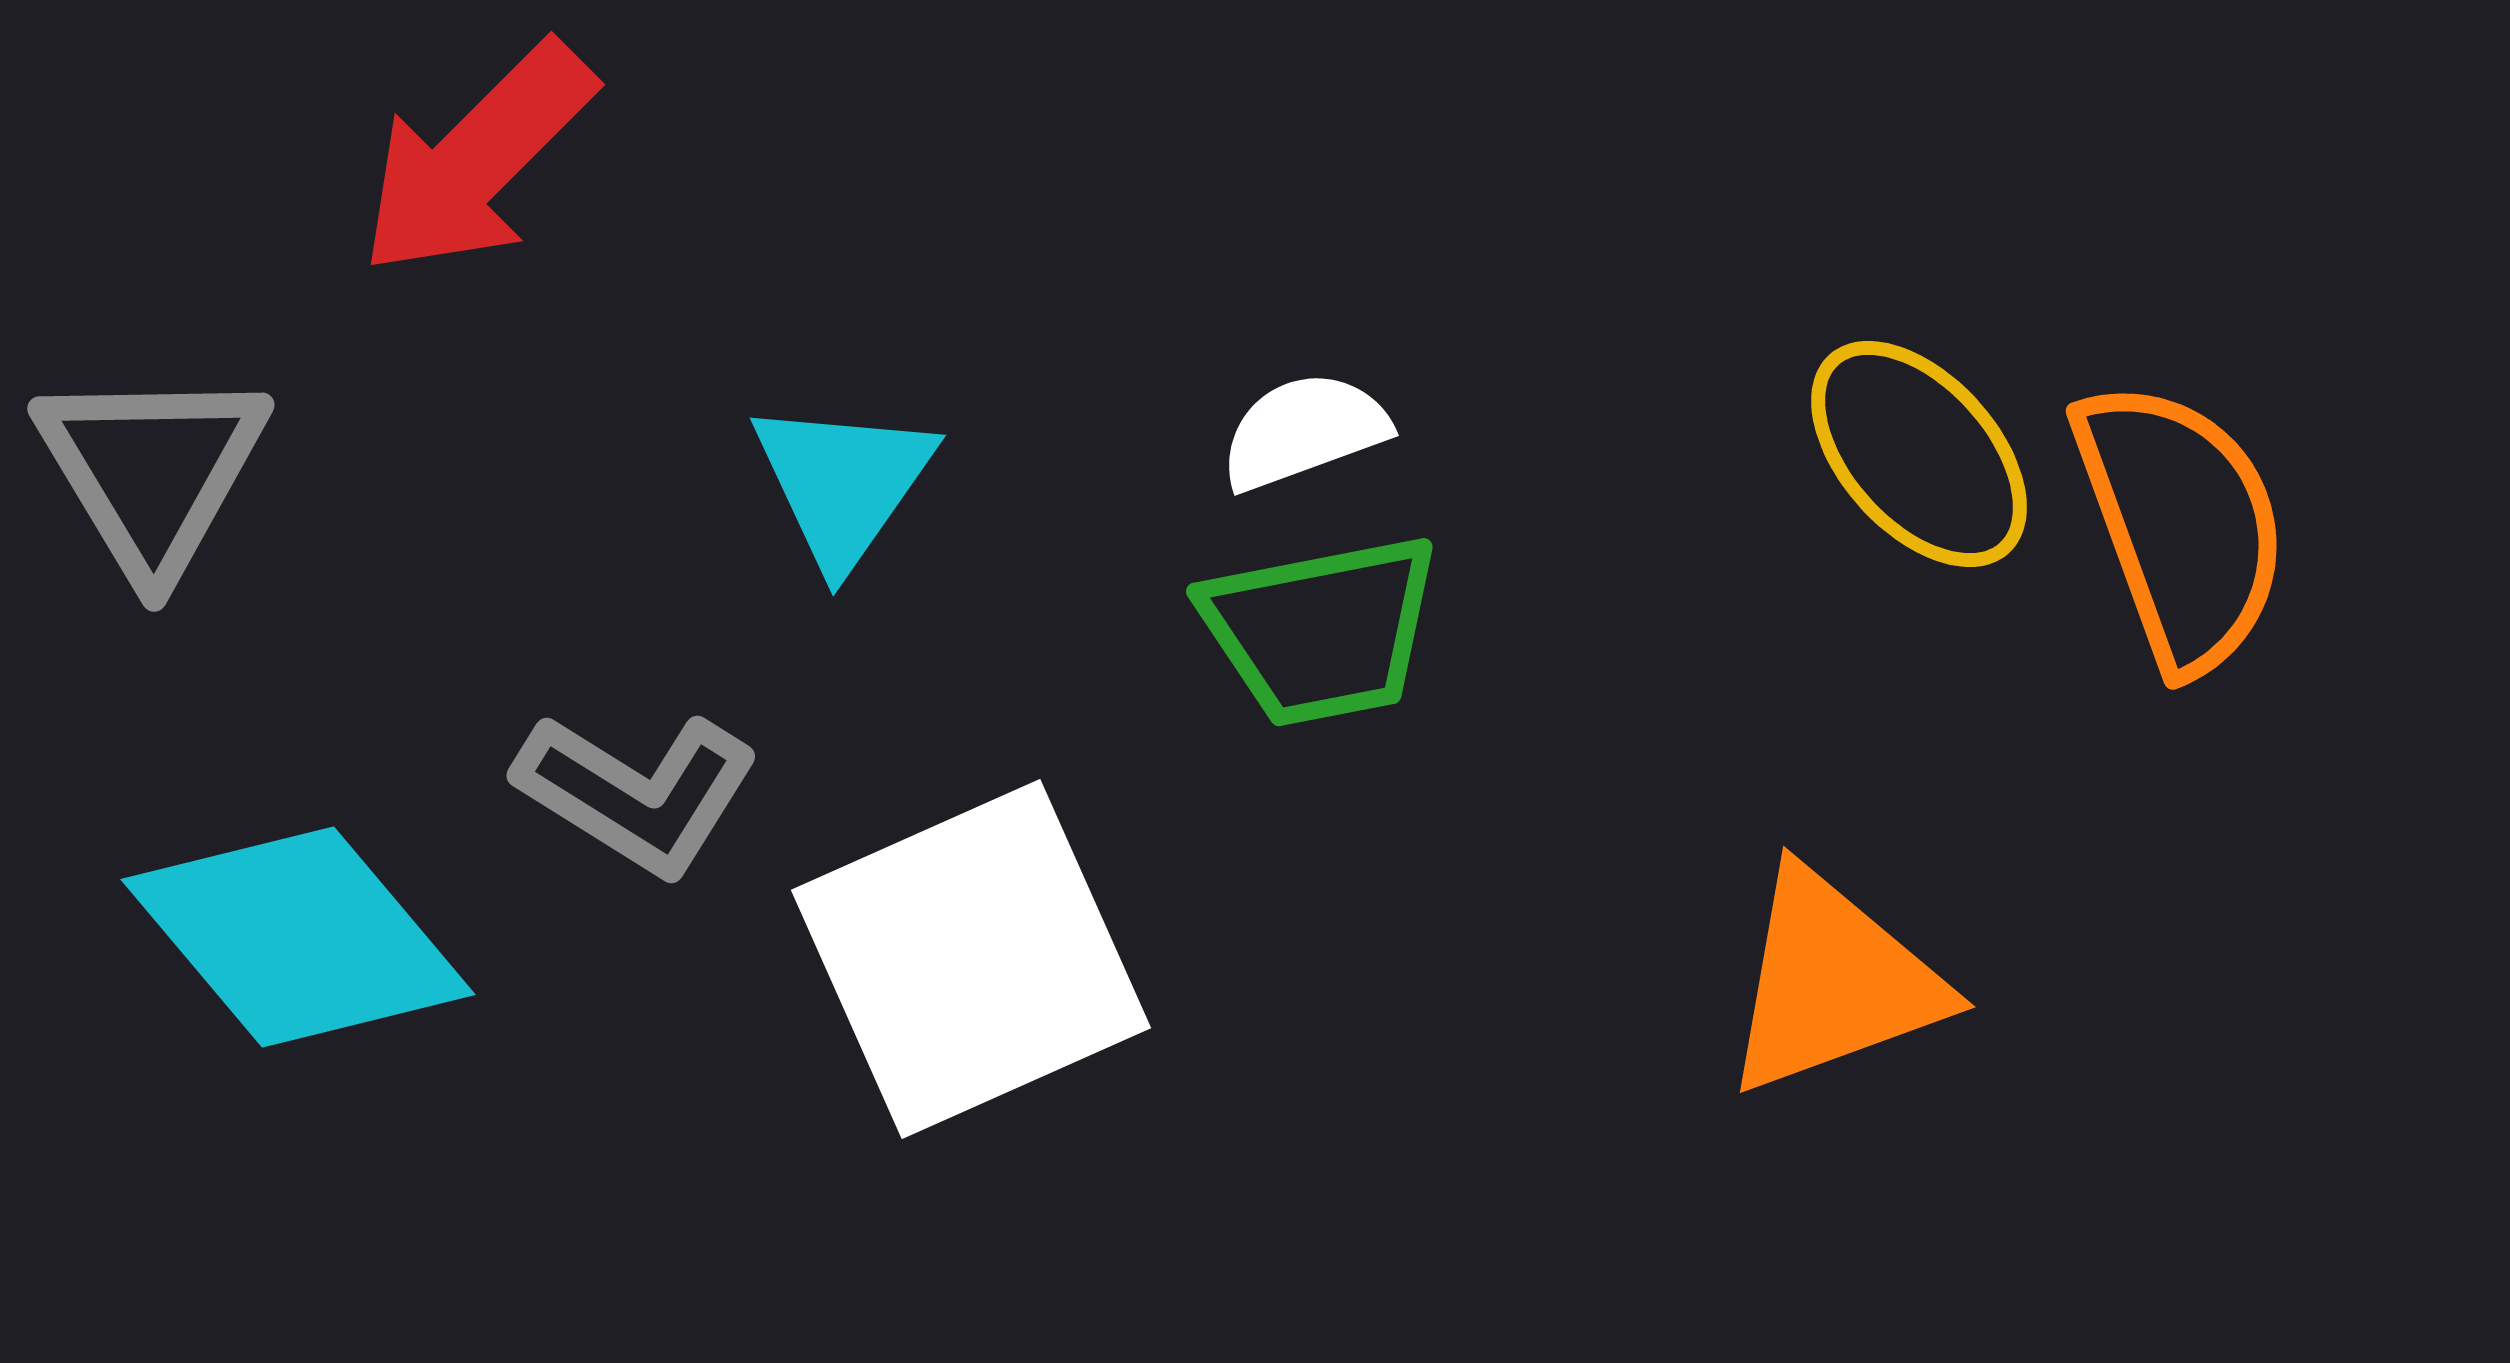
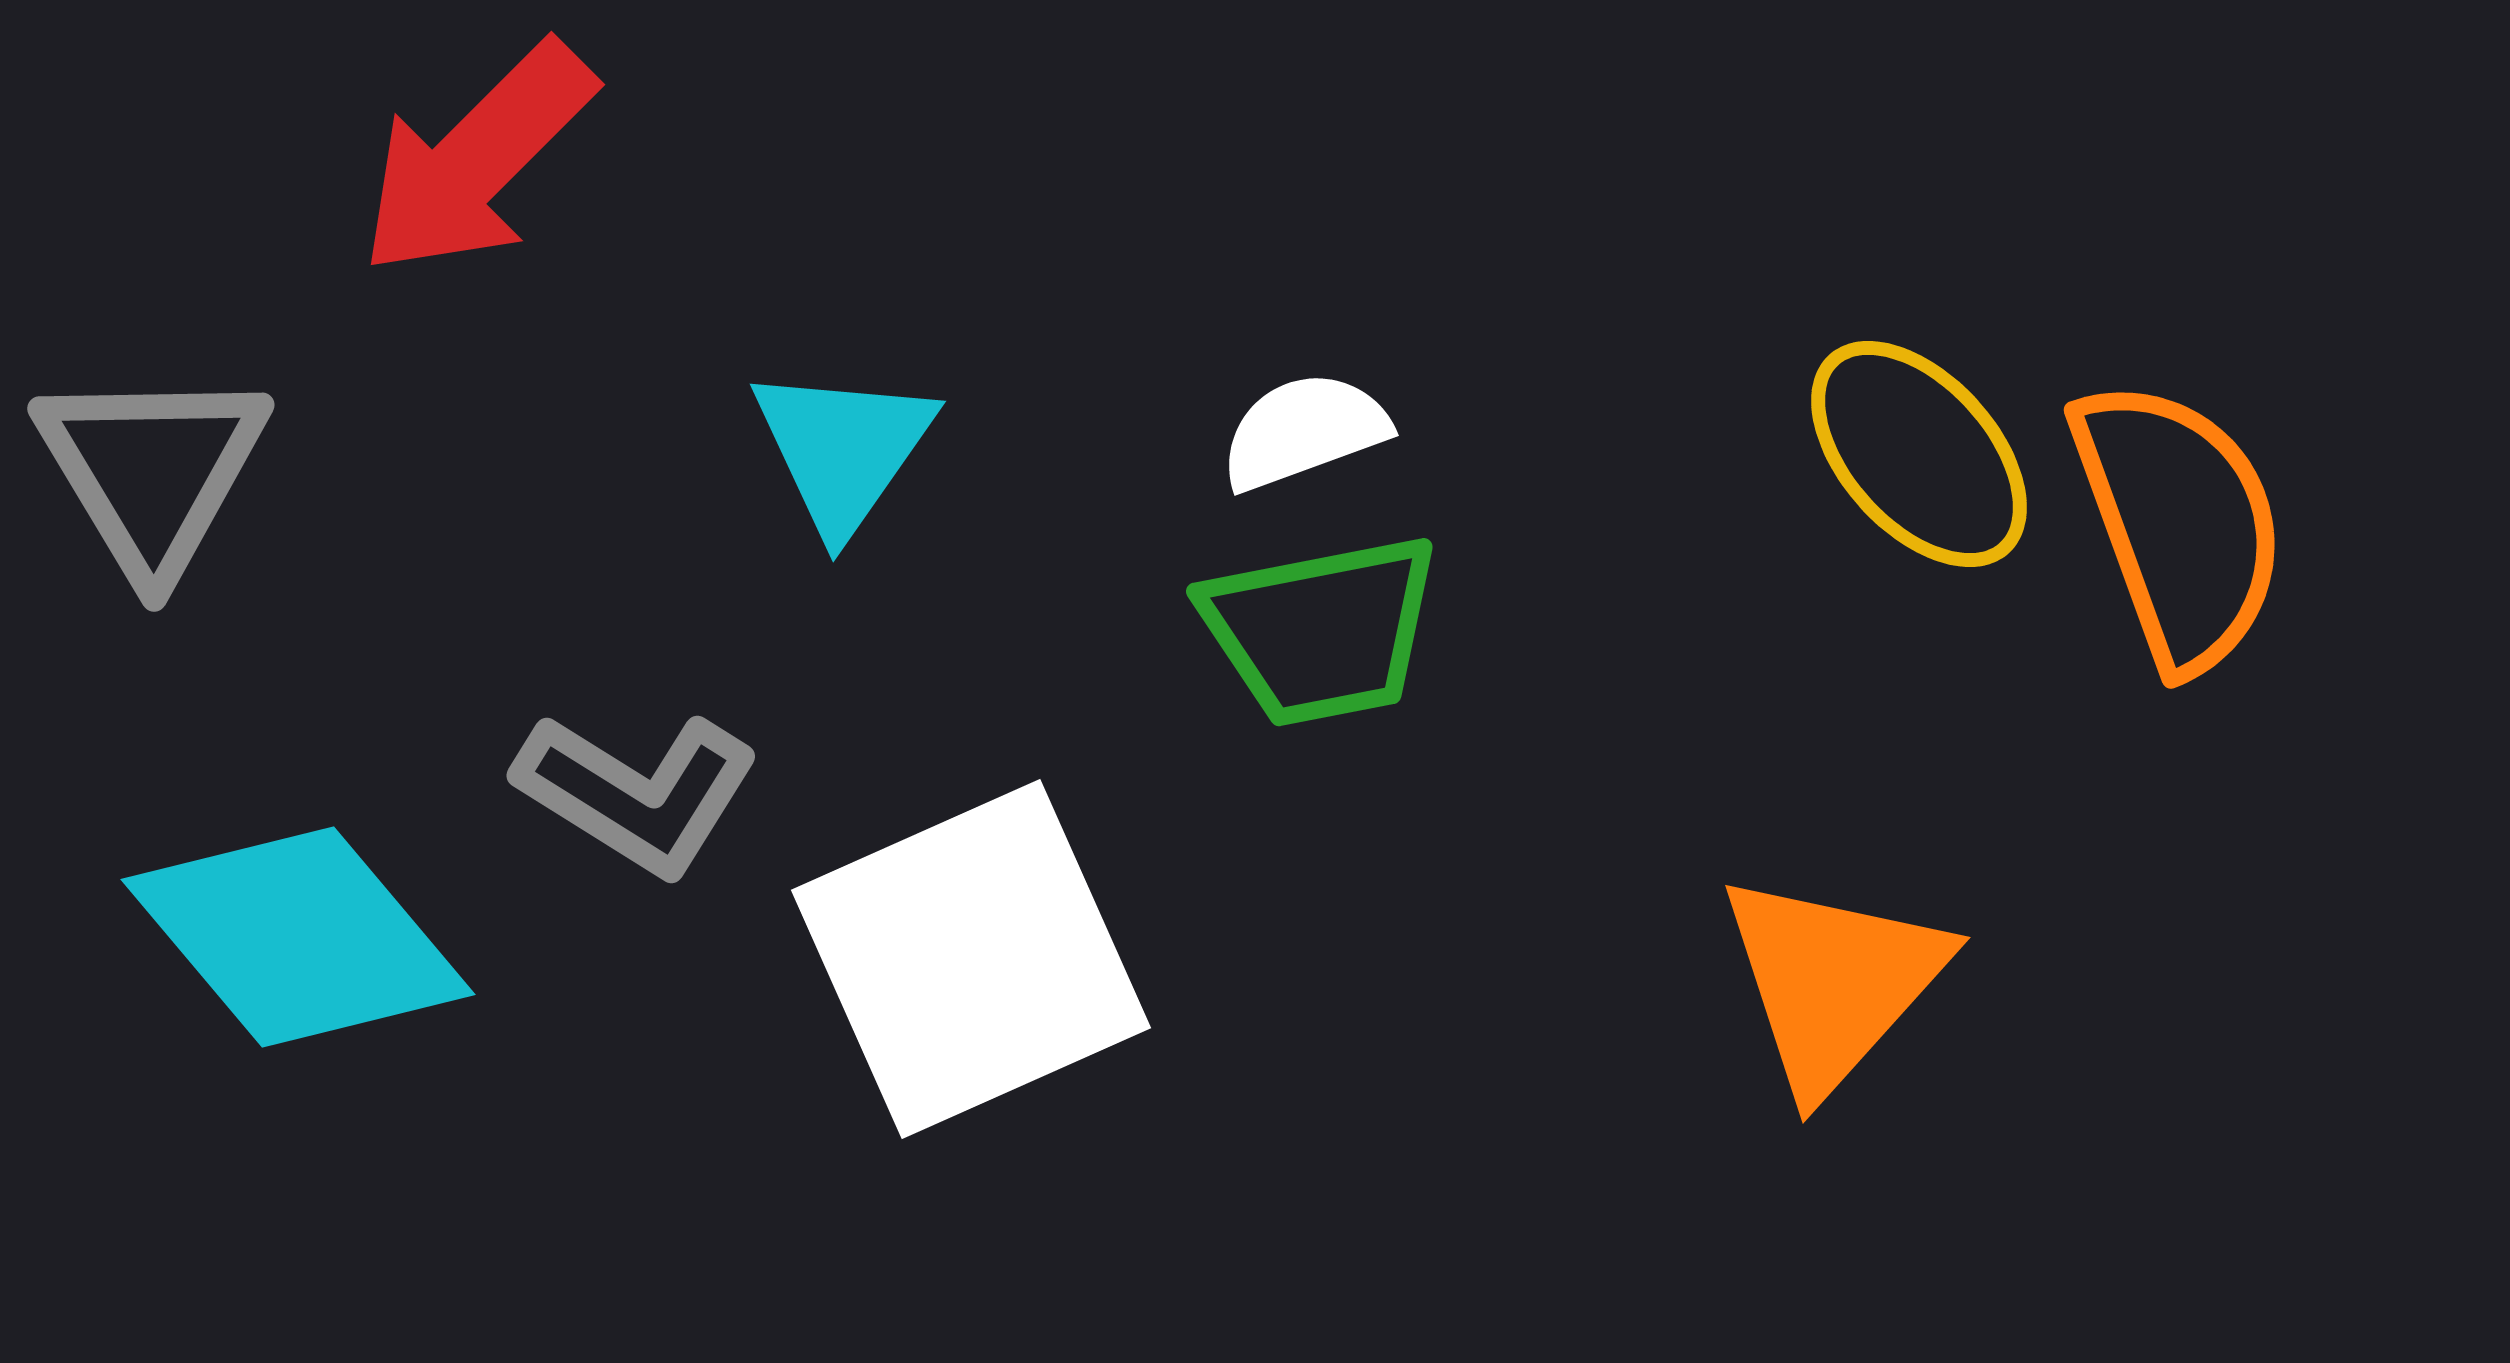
cyan triangle: moved 34 px up
orange semicircle: moved 2 px left, 1 px up
orange triangle: rotated 28 degrees counterclockwise
